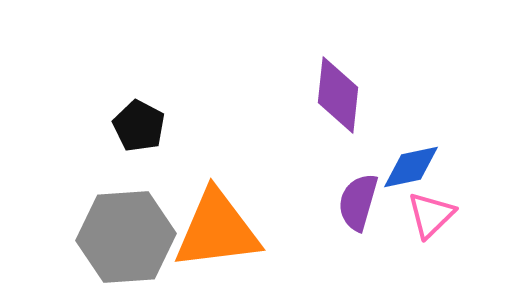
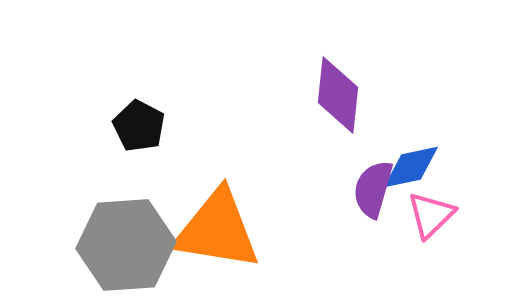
purple semicircle: moved 15 px right, 13 px up
orange triangle: rotated 16 degrees clockwise
gray hexagon: moved 8 px down
